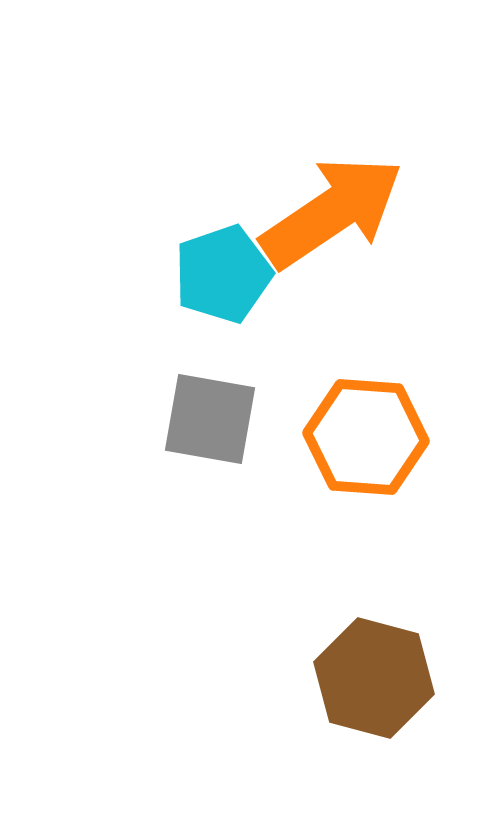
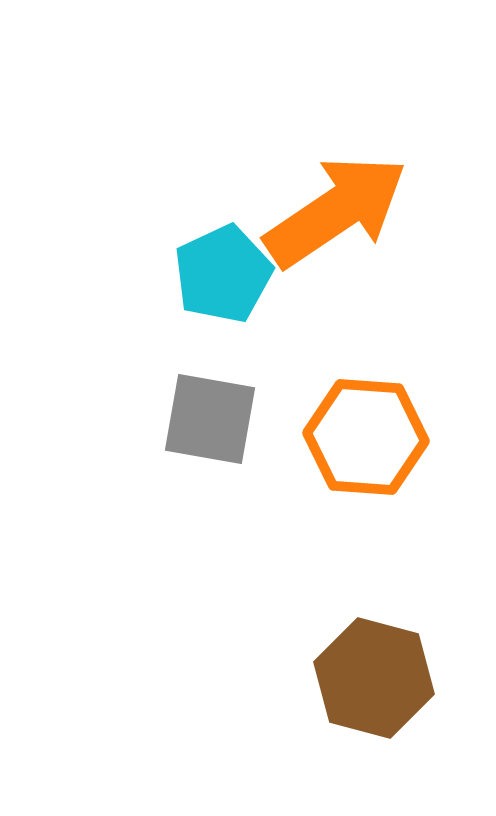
orange arrow: moved 4 px right, 1 px up
cyan pentagon: rotated 6 degrees counterclockwise
